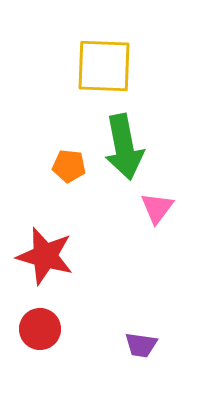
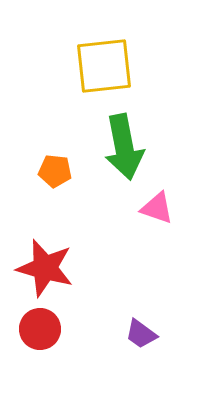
yellow square: rotated 8 degrees counterclockwise
orange pentagon: moved 14 px left, 5 px down
pink triangle: rotated 48 degrees counterclockwise
red star: moved 12 px down
purple trapezoid: moved 11 px up; rotated 28 degrees clockwise
